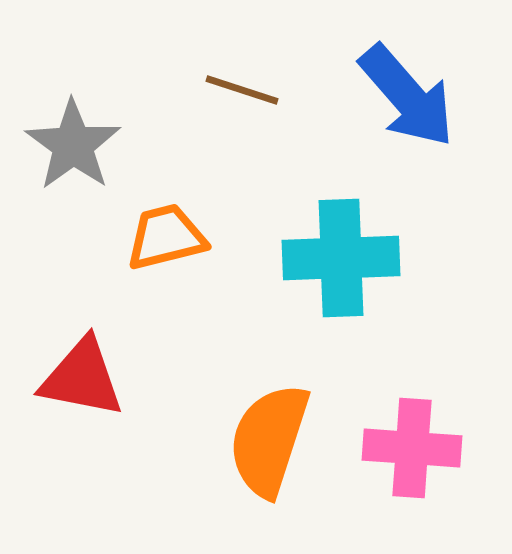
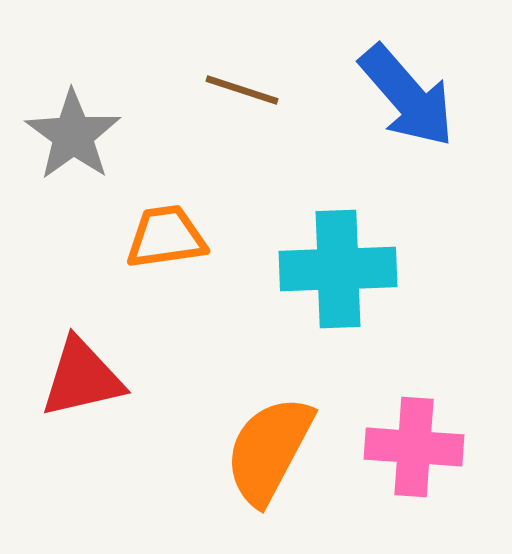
gray star: moved 10 px up
orange trapezoid: rotated 6 degrees clockwise
cyan cross: moved 3 px left, 11 px down
red triangle: rotated 24 degrees counterclockwise
orange semicircle: moved 10 px down; rotated 10 degrees clockwise
pink cross: moved 2 px right, 1 px up
